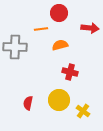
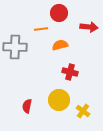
red arrow: moved 1 px left, 1 px up
red semicircle: moved 1 px left, 3 px down
